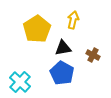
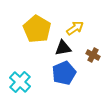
yellow arrow: moved 2 px right, 8 px down; rotated 42 degrees clockwise
yellow pentagon: rotated 8 degrees counterclockwise
blue pentagon: moved 2 px right; rotated 20 degrees clockwise
